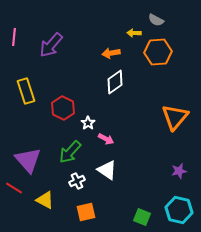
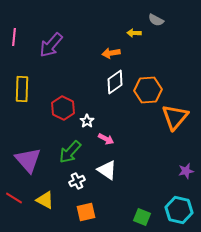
orange hexagon: moved 10 px left, 38 px down
yellow rectangle: moved 4 px left, 2 px up; rotated 20 degrees clockwise
white star: moved 1 px left, 2 px up
purple star: moved 7 px right
red line: moved 10 px down
